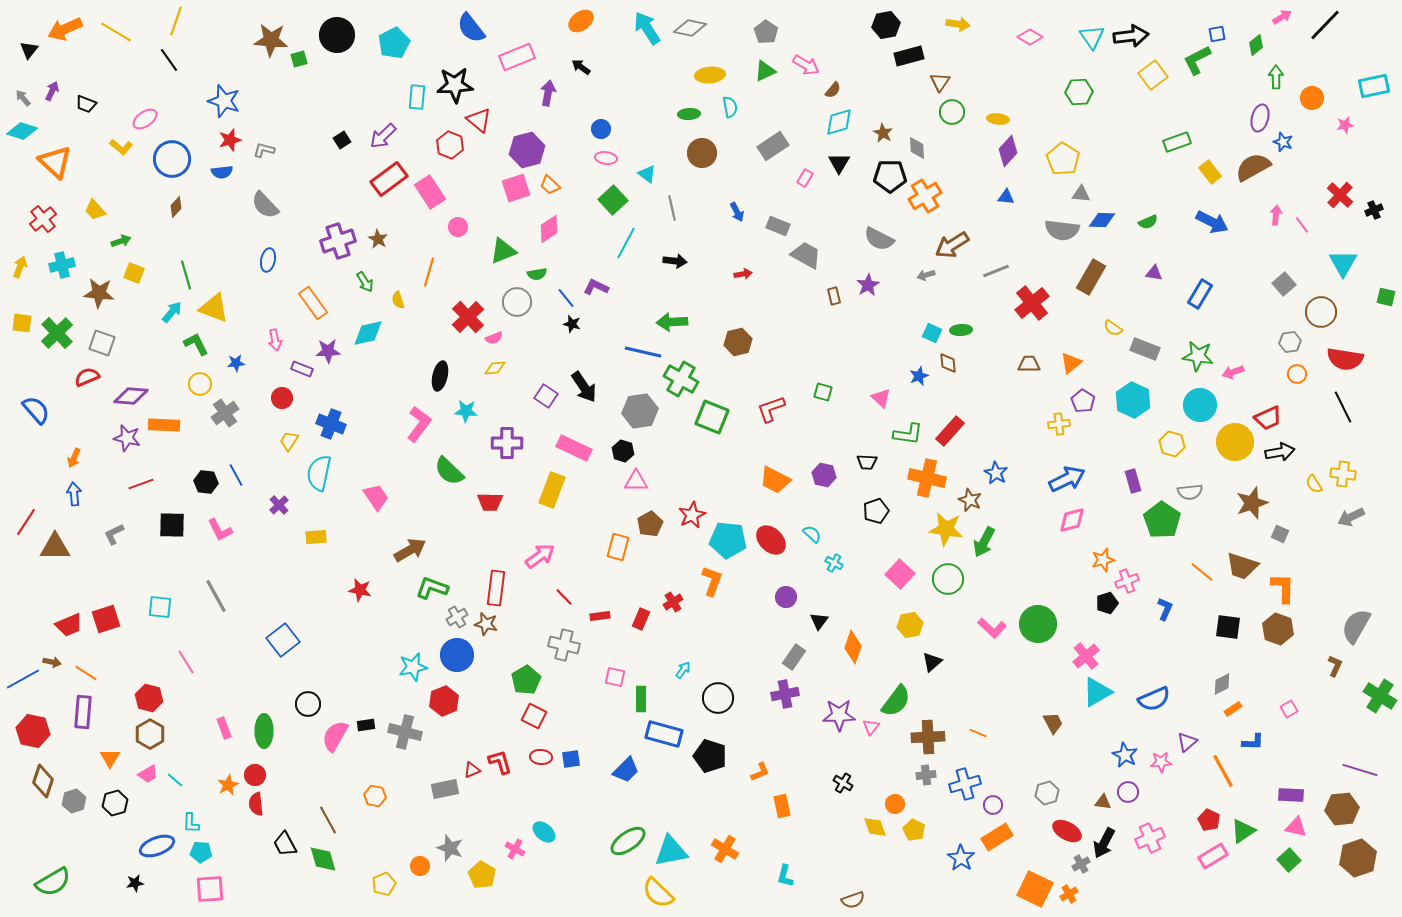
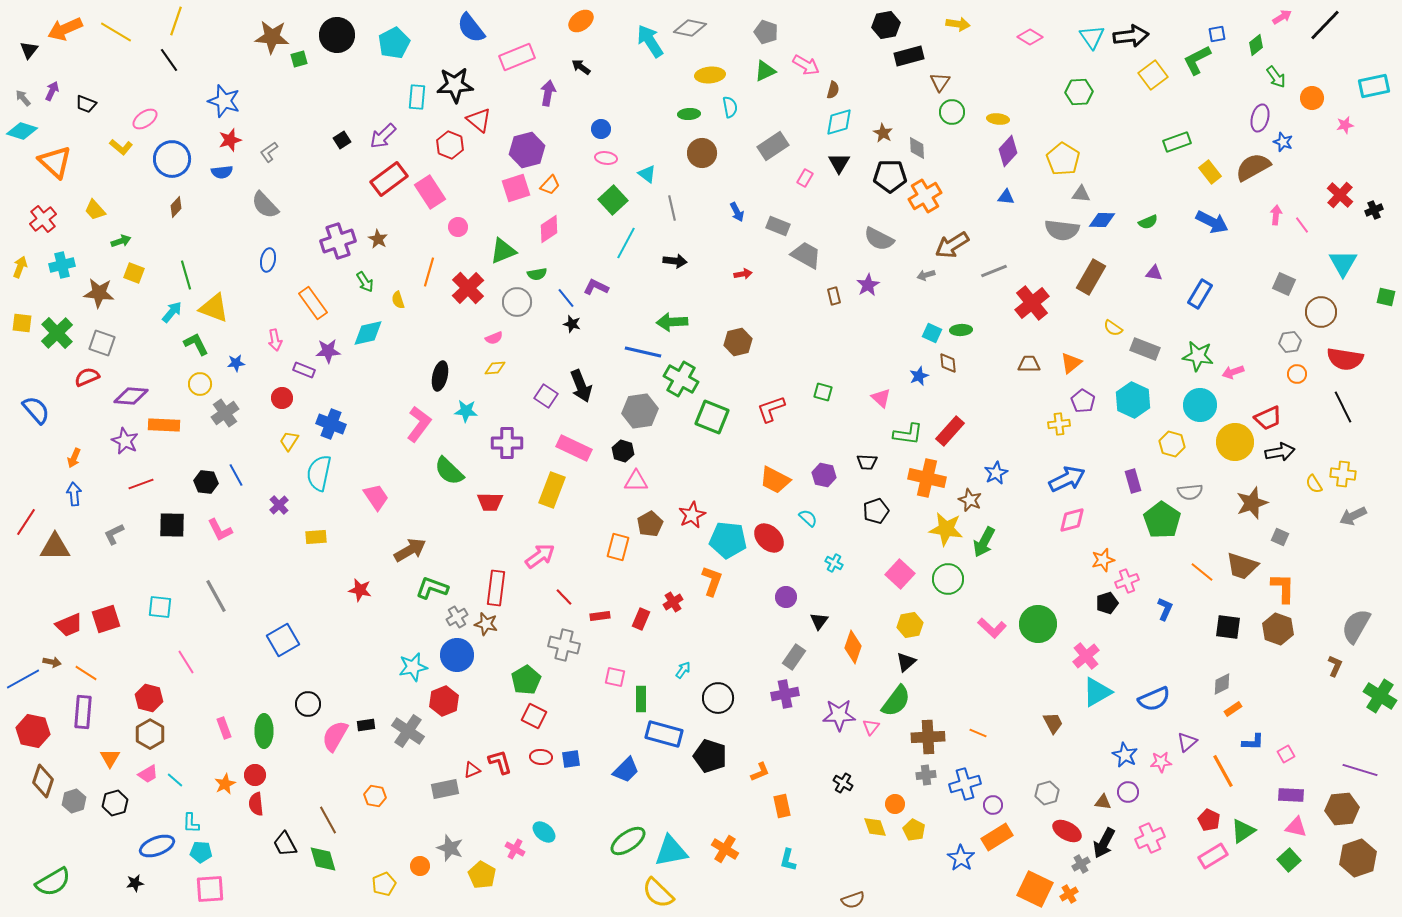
cyan arrow at (647, 28): moved 3 px right, 13 px down
gray pentagon at (766, 32): rotated 15 degrees counterclockwise
brown star at (271, 40): moved 1 px right, 3 px up
green arrow at (1276, 77): rotated 145 degrees clockwise
brown semicircle at (833, 90): rotated 24 degrees counterclockwise
gray L-shape at (264, 150): moved 5 px right, 2 px down; rotated 50 degrees counterclockwise
orange trapezoid at (550, 185): rotated 90 degrees counterclockwise
gray line at (996, 271): moved 2 px left
gray square at (1284, 284): rotated 25 degrees counterclockwise
red cross at (468, 317): moved 29 px up
purple rectangle at (302, 369): moved 2 px right, 1 px down
black arrow at (584, 387): moved 3 px left, 1 px up; rotated 12 degrees clockwise
purple star at (127, 438): moved 2 px left, 3 px down; rotated 12 degrees clockwise
blue star at (996, 473): rotated 15 degrees clockwise
gray arrow at (1351, 517): moved 2 px right, 1 px up
cyan semicircle at (812, 534): moved 4 px left, 16 px up
gray square at (1280, 534): moved 3 px down
red ellipse at (771, 540): moved 2 px left, 2 px up
blue square at (283, 640): rotated 8 degrees clockwise
black triangle at (932, 662): moved 26 px left
pink square at (1289, 709): moved 3 px left, 45 px down
gray cross at (405, 732): moved 3 px right, 1 px up; rotated 20 degrees clockwise
orange star at (228, 785): moved 3 px left, 1 px up
cyan L-shape at (785, 876): moved 3 px right, 16 px up
